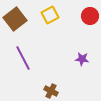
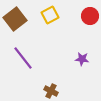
purple line: rotated 10 degrees counterclockwise
